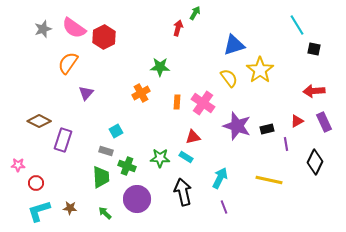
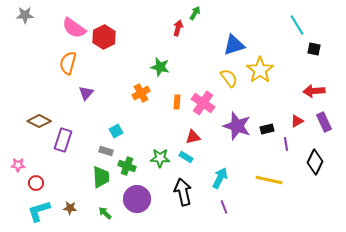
gray star at (43, 29): moved 18 px left, 14 px up; rotated 18 degrees clockwise
orange semicircle at (68, 63): rotated 20 degrees counterclockwise
green star at (160, 67): rotated 12 degrees clockwise
